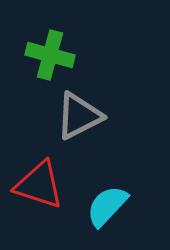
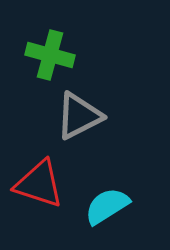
red triangle: moved 1 px up
cyan semicircle: rotated 15 degrees clockwise
